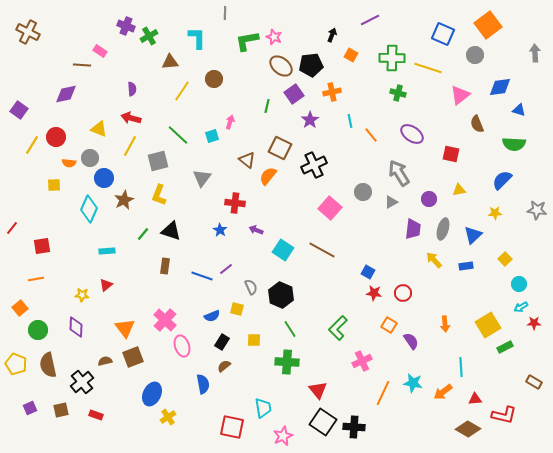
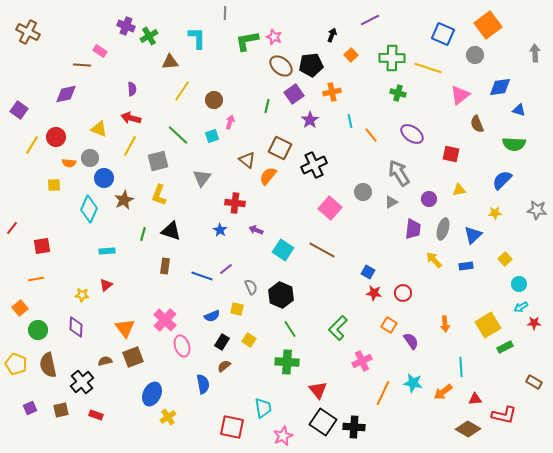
orange square at (351, 55): rotated 16 degrees clockwise
brown circle at (214, 79): moved 21 px down
green line at (143, 234): rotated 24 degrees counterclockwise
yellow square at (254, 340): moved 5 px left; rotated 32 degrees clockwise
